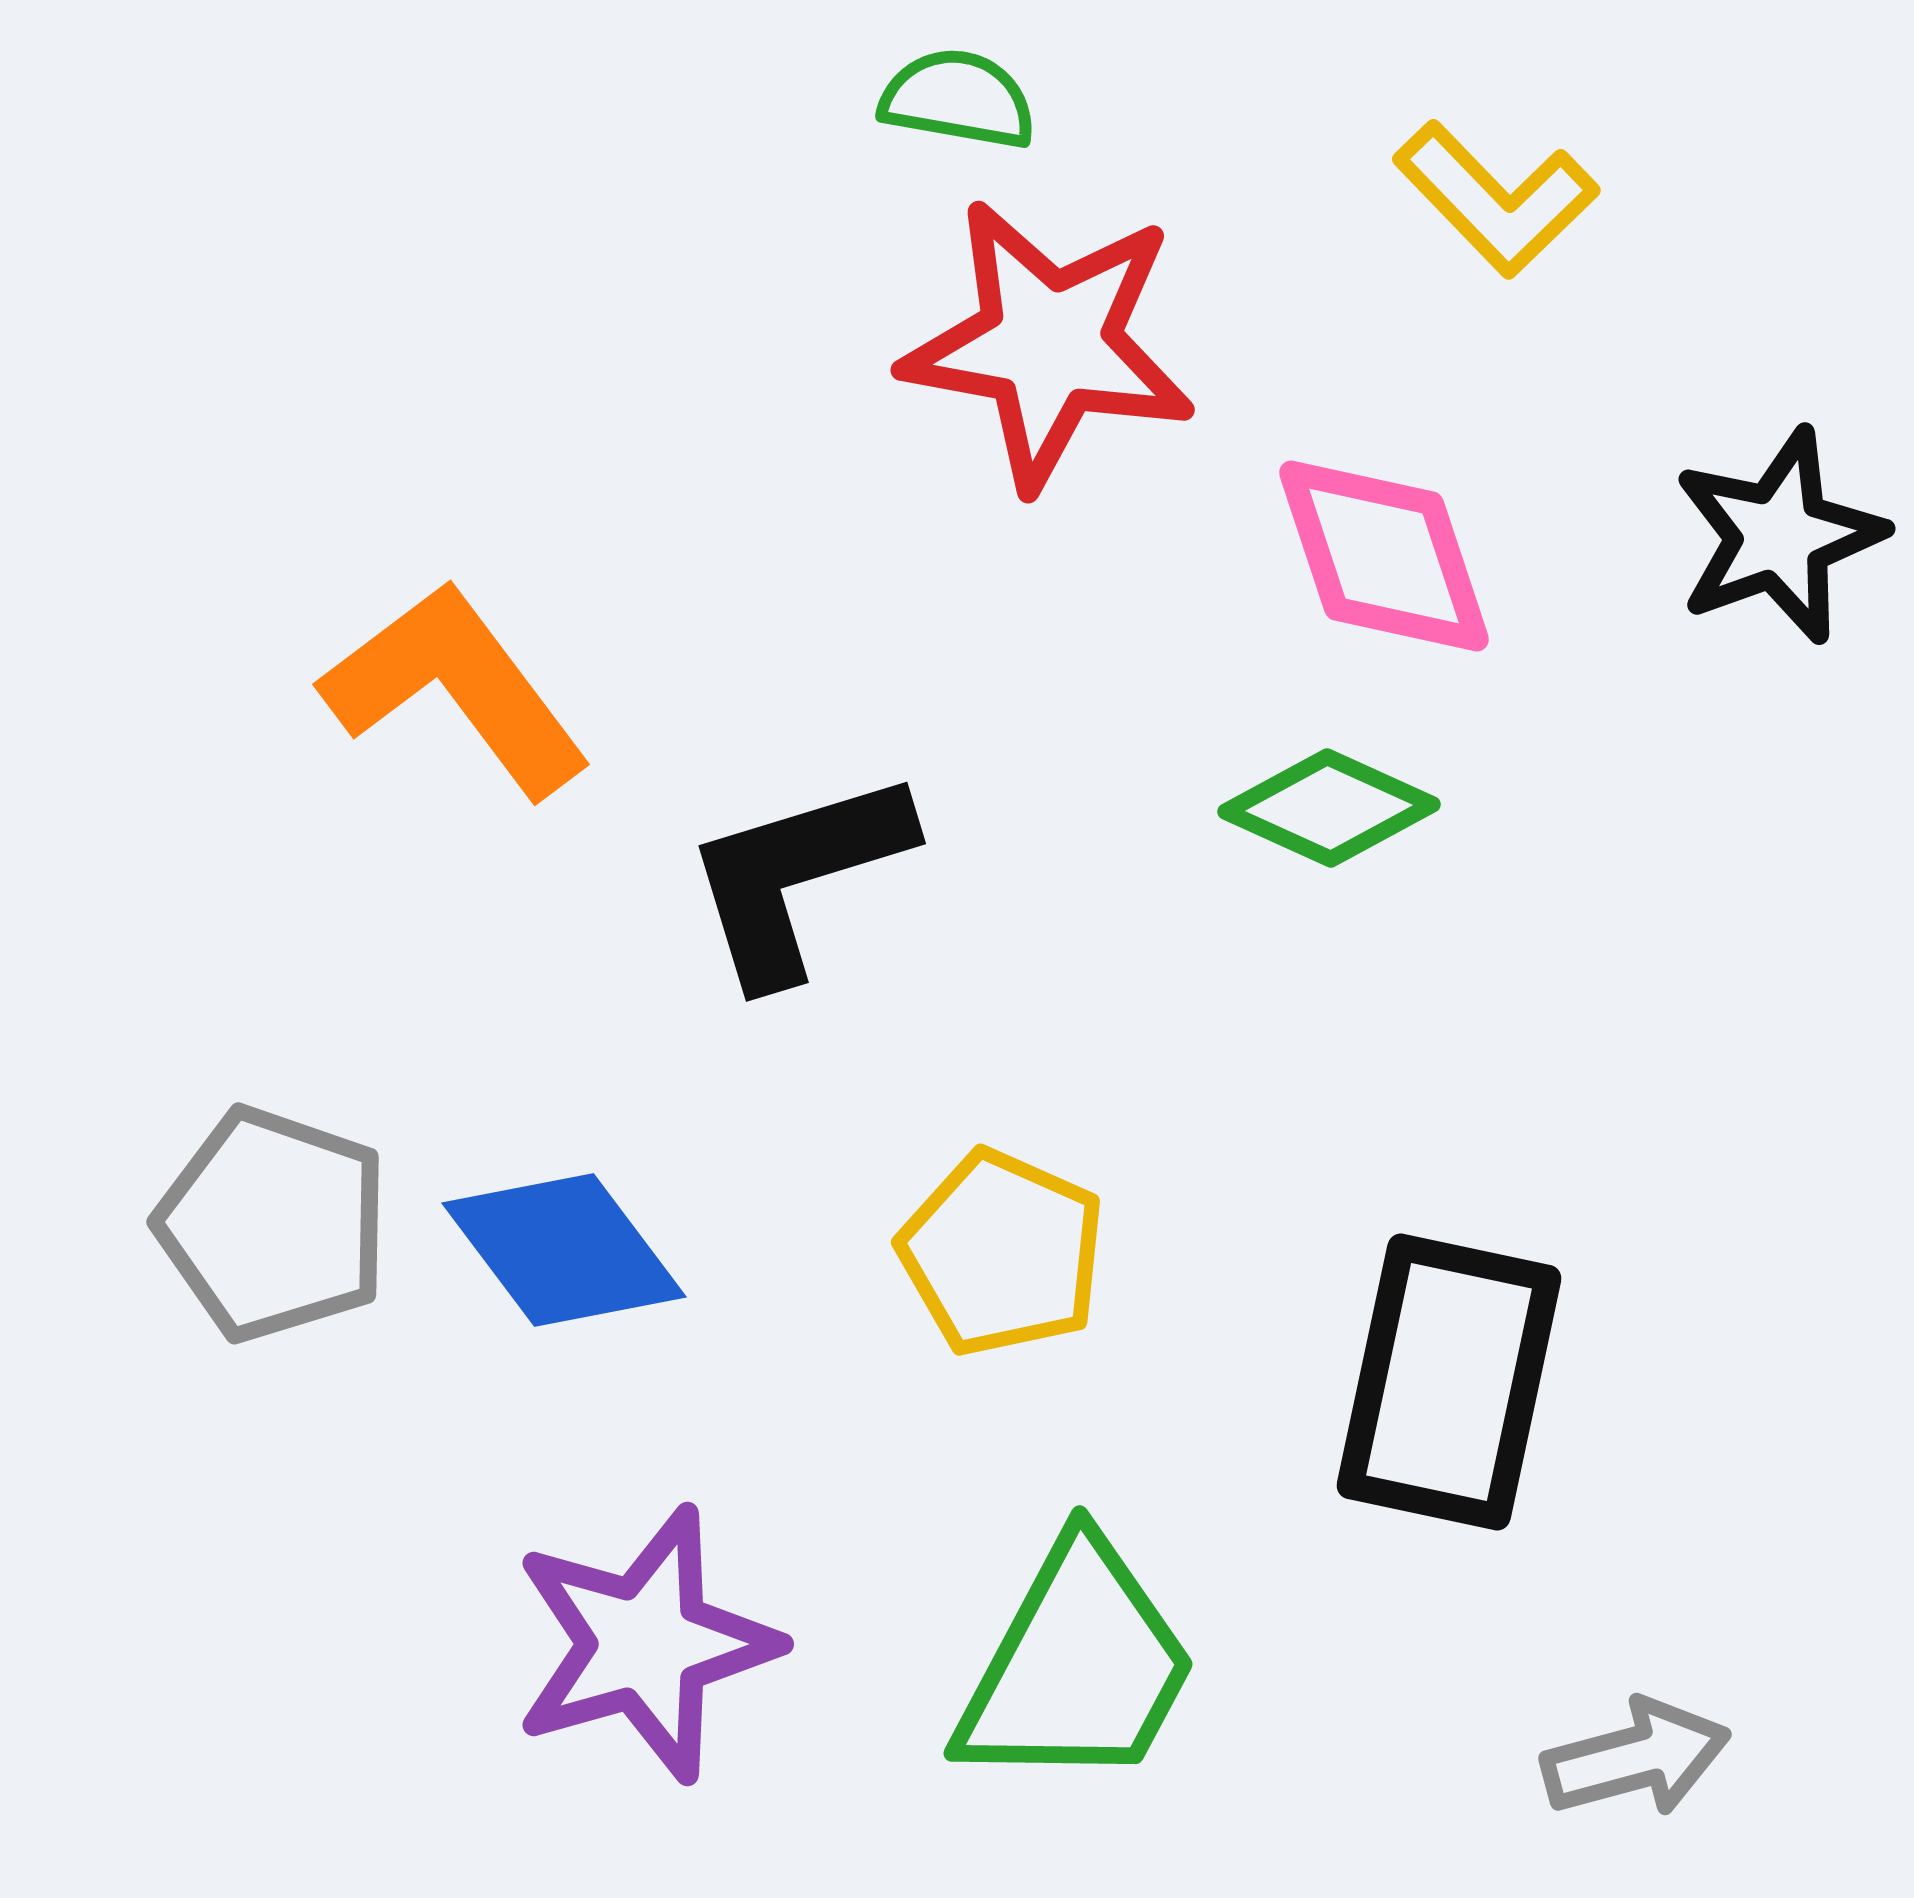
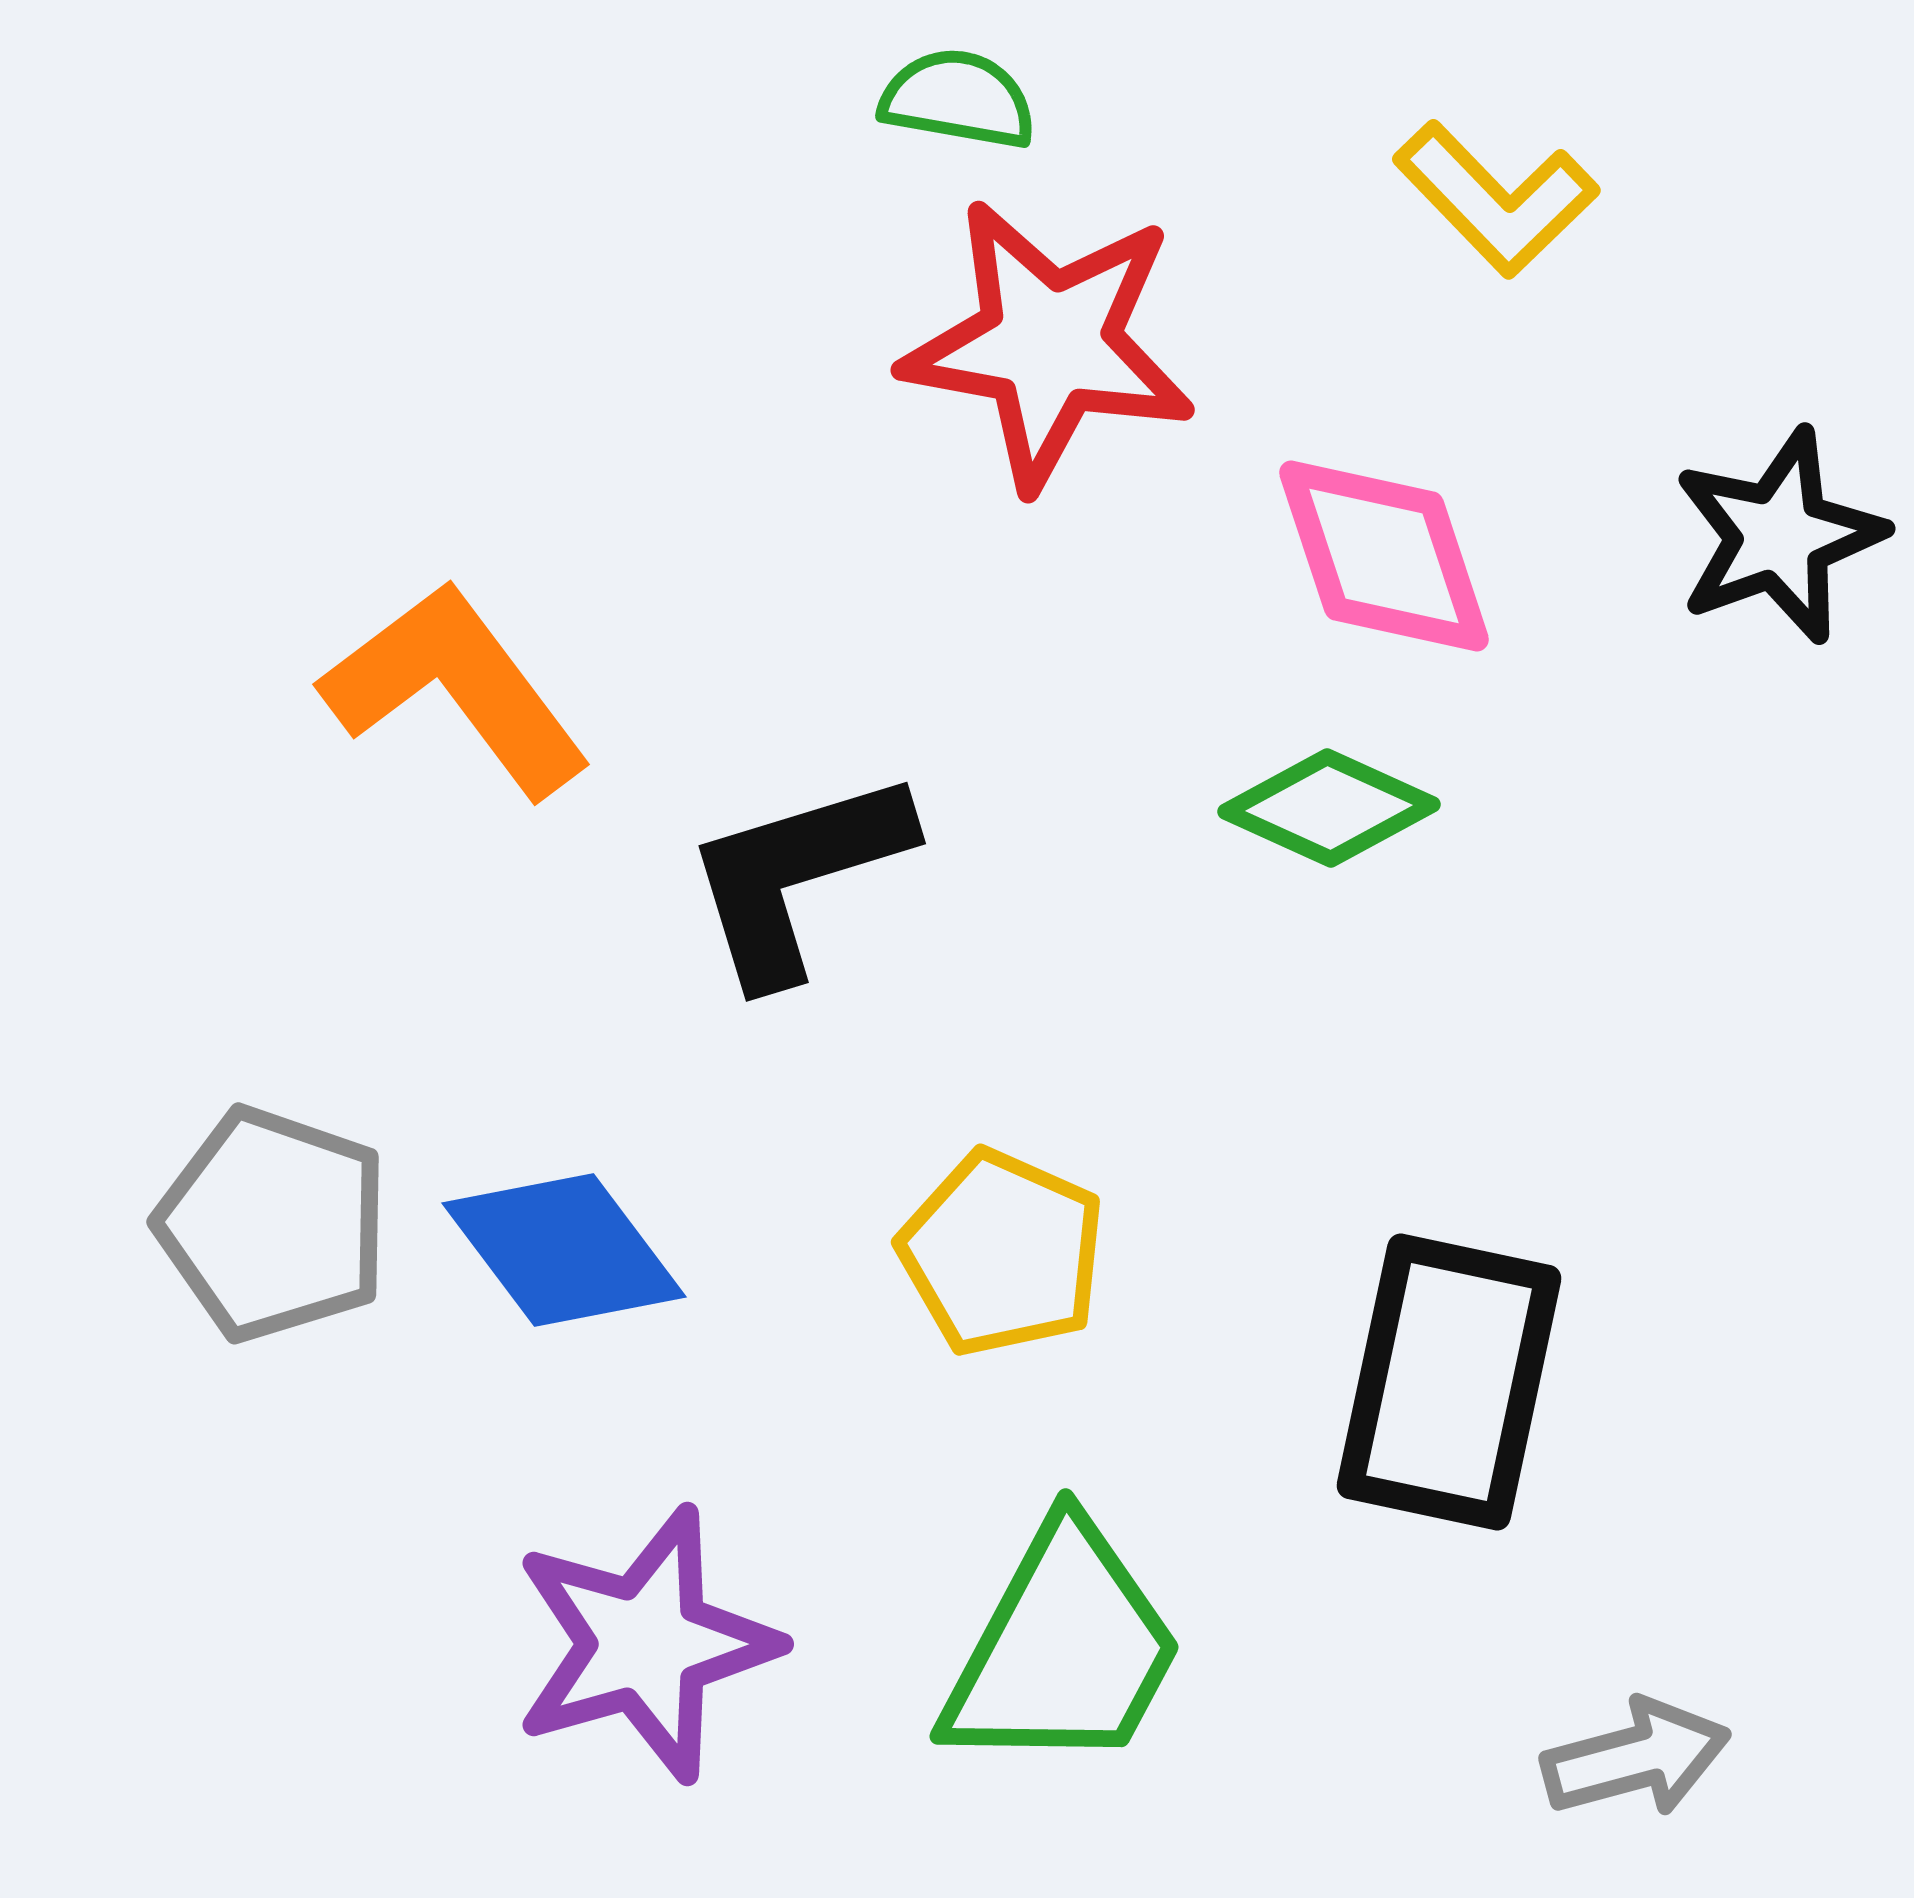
green trapezoid: moved 14 px left, 17 px up
